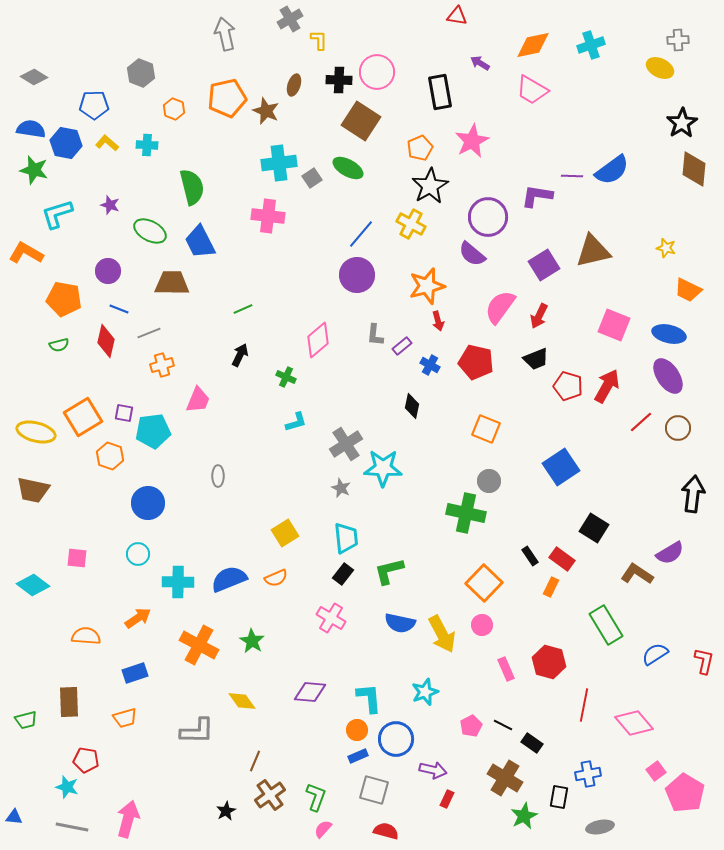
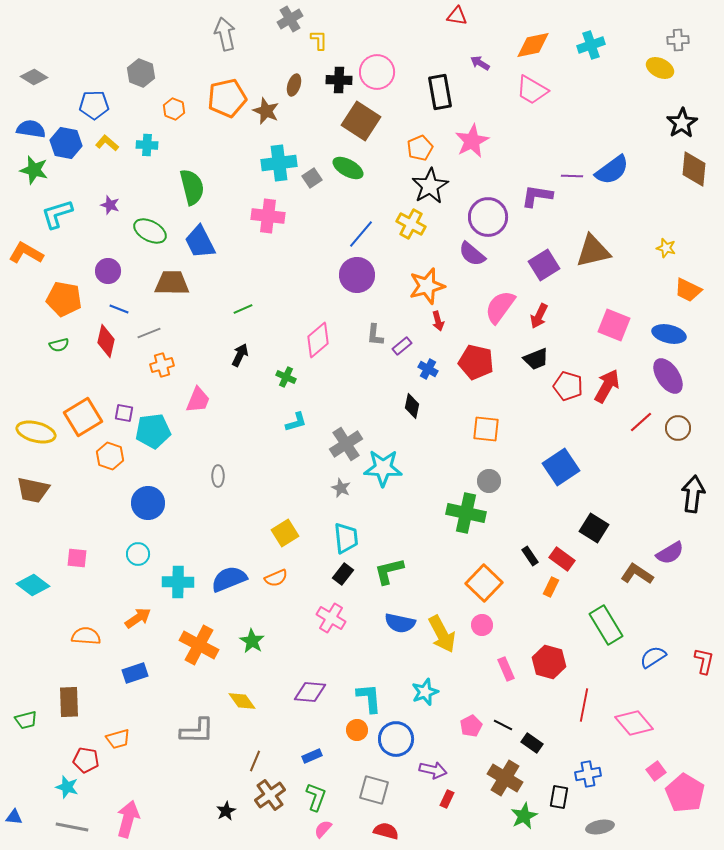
blue cross at (430, 365): moved 2 px left, 4 px down
orange square at (486, 429): rotated 16 degrees counterclockwise
blue semicircle at (655, 654): moved 2 px left, 3 px down
orange trapezoid at (125, 718): moved 7 px left, 21 px down
blue rectangle at (358, 756): moved 46 px left
